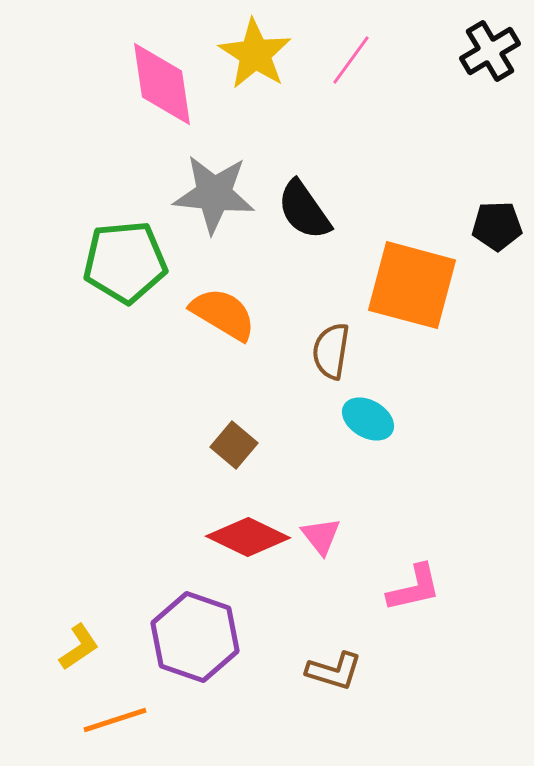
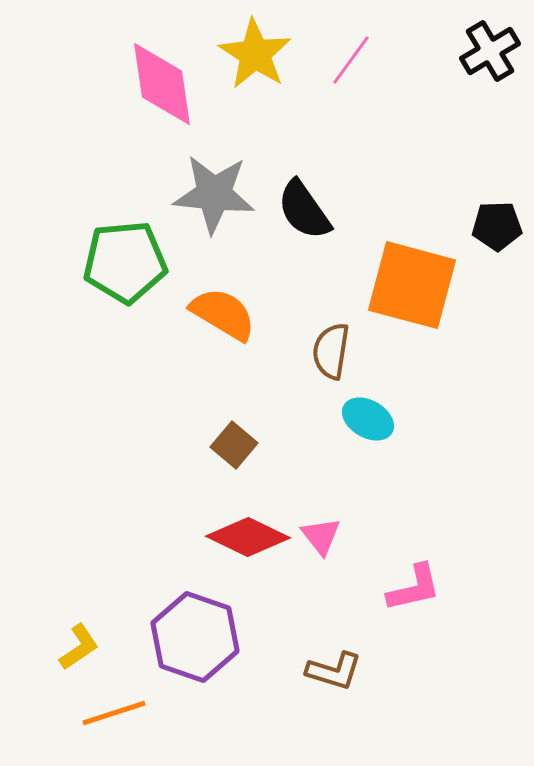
orange line: moved 1 px left, 7 px up
